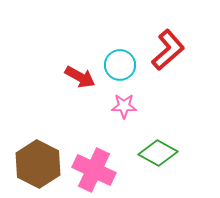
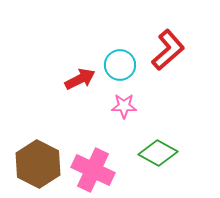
red arrow: moved 2 px down; rotated 56 degrees counterclockwise
pink cross: moved 1 px left
